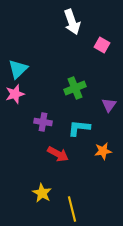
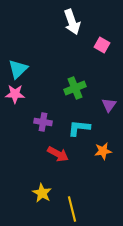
pink star: rotated 18 degrees clockwise
